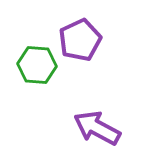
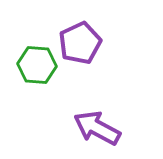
purple pentagon: moved 3 px down
